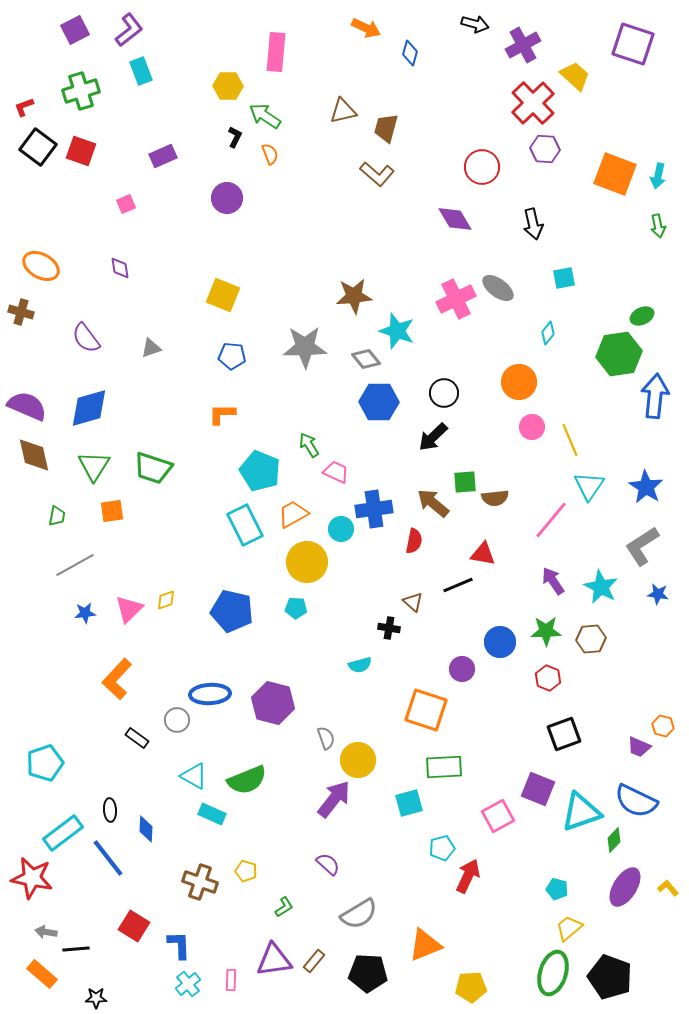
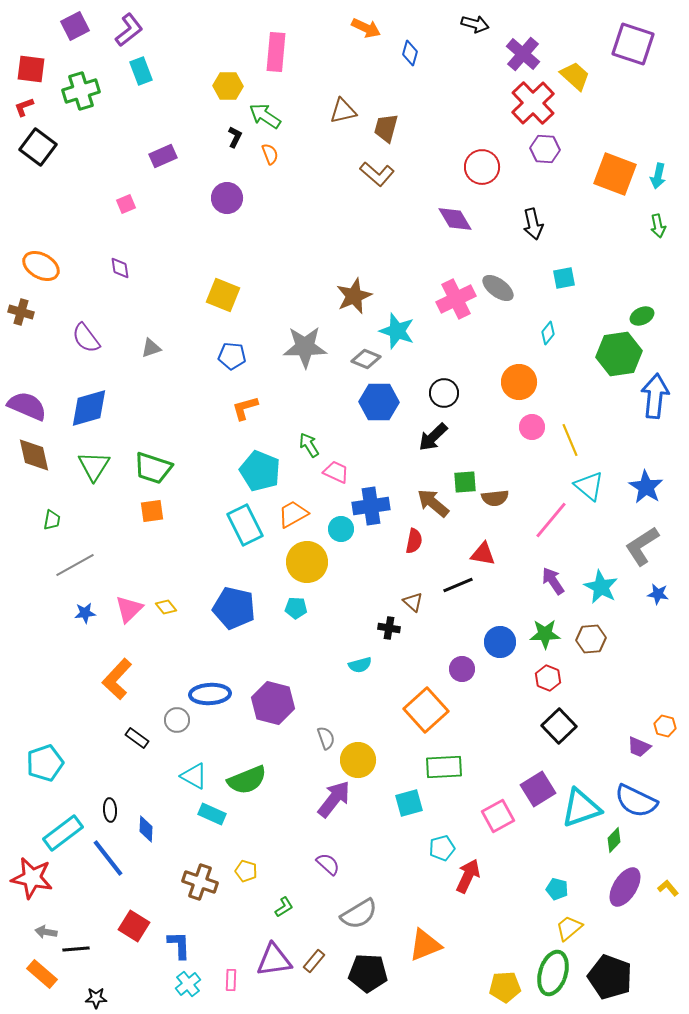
purple square at (75, 30): moved 4 px up
purple cross at (523, 45): moved 9 px down; rotated 20 degrees counterclockwise
red square at (81, 151): moved 50 px left, 82 px up; rotated 12 degrees counterclockwise
brown star at (354, 296): rotated 18 degrees counterclockwise
gray diamond at (366, 359): rotated 28 degrees counterclockwise
orange L-shape at (222, 414): moved 23 px right, 6 px up; rotated 16 degrees counterclockwise
cyan triangle at (589, 486): rotated 24 degrees counterclockwise
blue cross at (374, 509): moved 3 px left, 3 px up
orange square at (112, 511): moved 40 px right
green trapezoid at (57, 516): moved 5 px left, 4 px down
yellow diamond at (166, 600): moved 7 px down; rotated 70 degrees clockwise
blue pentagon at (232, 611): moved 2 px right, 3 px up
green star at (546, 631): moved 1 px left, 3 px down
orange square at (426, 710): rotated 30 degrees clockwise
orange hexagon at (663, 726): moved 2 px right
black square at (564, 734): moved 5 px left, 8 px up; rotated 24 degrees counterclockwise
purple square at (538, 789): rotated 36 degrees clockwise
cyan triangle at (581, 812): moved 4 px up
yellow pentagon at (471, 987): moved 34 px right
